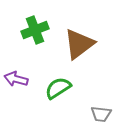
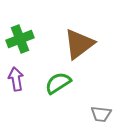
green cross: moved 15 px left, 9 px down
purple arrow: rotated 65 degrees clockwise
green semicircle: moved 5 px up
